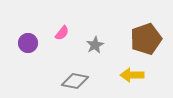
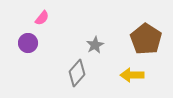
pink semicircle: moved 20 px left, 15 px up
brown pentagon: rotated 20 degrees counterclockwise
gray diamond: moved 2 px right, 8 px up; rotated 60 degrees counterclockwise
